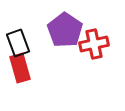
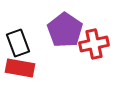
red rectangle: rotated 64 degrees counterclockwise
